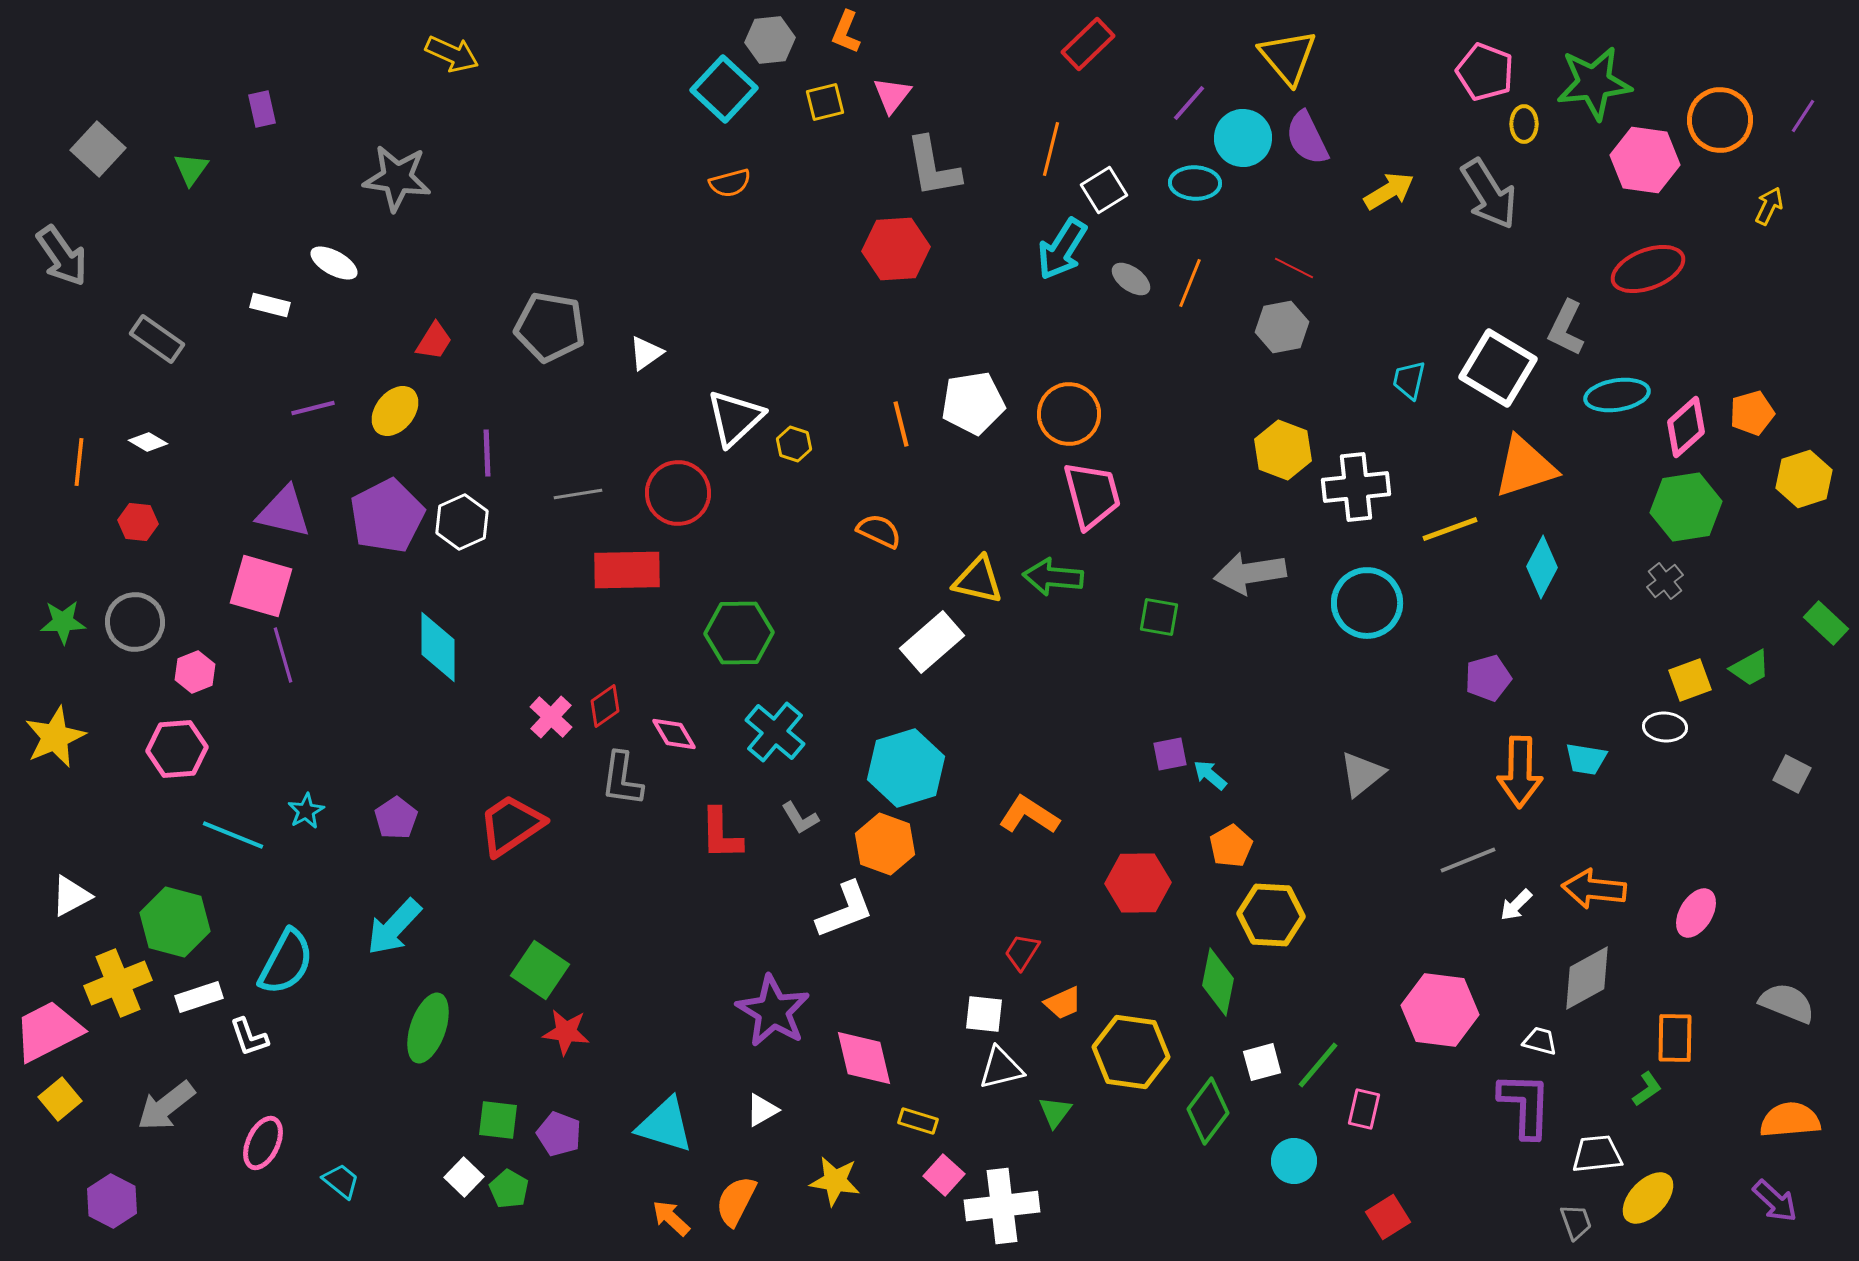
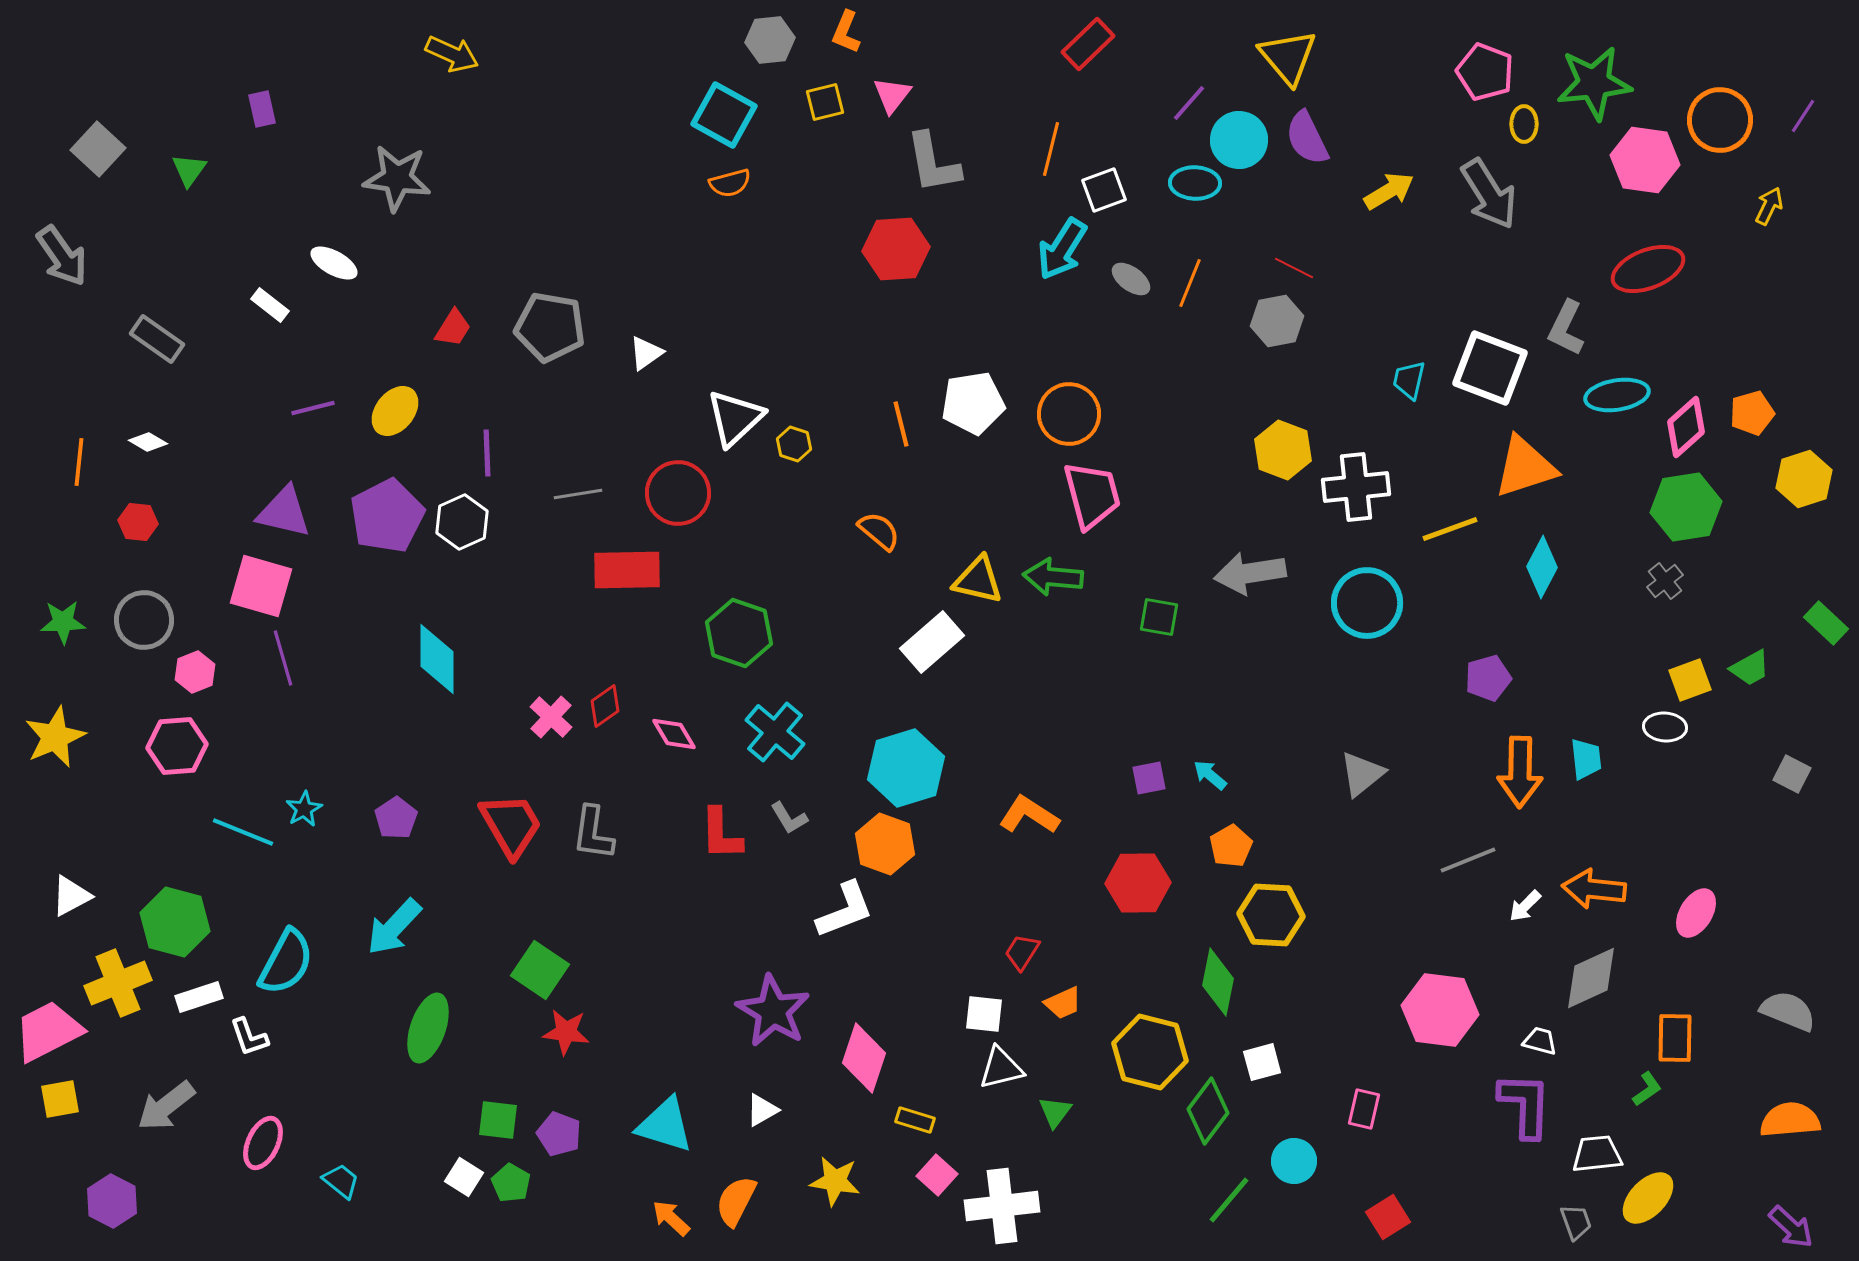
cyan square at (724, 89): moved 26 px down; rotated 14 degrees counterclockwise
cyan circle at (1243, 138): moved 4 px left, 2 px down
gray L-shape at (933, 167): moved 4 px up
green triangle at (191, 169): moved 2 px left, 1 px down
white square at (1104, 190): rotated 12 degrees clockwise
white rectangle at (270, 305): rotated 24 degrees clockwise
gray hexagon at (1282, 327): moved 5 px left, 6 px up
red trapezoid at (434, 341): moved 19 px right, 13 px up
white square at (1498, 368): moved 8 px left; rotated 10 degrees counterclockwise
orange semicircle at (879, 531): rotated 15 degrees clockwise
gray circle at (135, 622): moved 9 px right, 2 px up
green hexagon at (739, 633): rotated 20 degrees clockwise
cyan diamond at (438, 647): moved 1 px left, 12 px down
purple line at (283, 655): moved 3 px down
pink hexagon at (177, 749): moved 3 px up
purple square at (1170, 754): moved 21 px left, 24 px down
cyan trapezoid at (1586, 759): rotated 105 degrees counterclockwise
gray L-shape at (622, 779): moved 29 px left, 54 px down
cyan star at (306, 811): moved 2 px left, 2 px up
gray L-shape at (800, 818): moved 11 px left
red trapezoid at (511, 825): rotated 94 degrees clockwise
cyan line at (233, 835): moved 10 px right, 3 px up
white arrow at (1516, 905): moved 9 px right, 1 px down
gray diamond at (1587, 978): moved 4 px right; rotated 4 degrees clockwise
gray semicircle at (1787, 1003): moved 1 px right, 8 px down
yellow hexagon at (1131, 1052): moved 19 px right; rotated 6 degrees clockwise
pink diamond at (864, 1058): rotated 32 degrees clockwise
green line at (1318, 1065): moved 89 px left, 135 px down
yellow square at (60, 1099): rotated 30 degrees clockwise
yellow rectangle at (918, 1121): moved 3 px left, 1 px up
pink square at (944, 1175): moved 7 px left
white square at (464, 1177): rotated 12 degrees counterclockwise
green pentagon at (509, 1189): moved 2 px right, 6 px up
purple arrow at (1775, 1201): moved 16 px right, 26 px down
